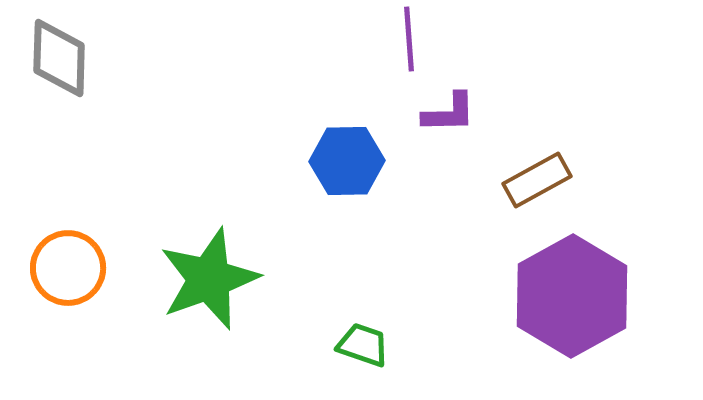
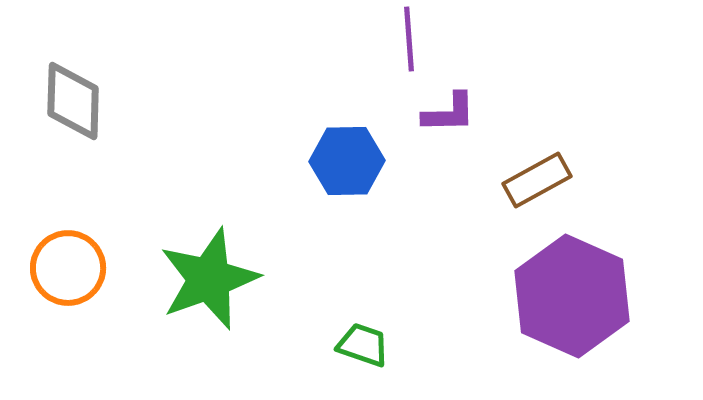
gray diamond: moved 14 px right, 43 px down
purple hexagon: rotated 7 degrees counterclockwise
